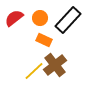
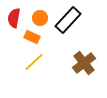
red semicircle: rotated 42 degrees counterclockwise
orange rectangle: moved 12 px left, 3 px up
brown cross: moved 29 px right, 2 px up
yellow line: moved 9 px up
